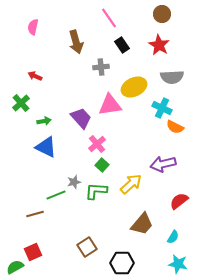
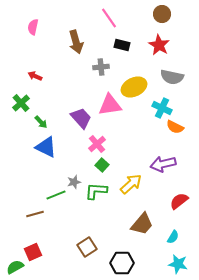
black rectangle: rotated 42 degrees counterclockwise
gray semicircle: rotated 15 degrees clockwise
green arrow: moved 3 px left, 1 px down; rotated 56 degrees clockwise
